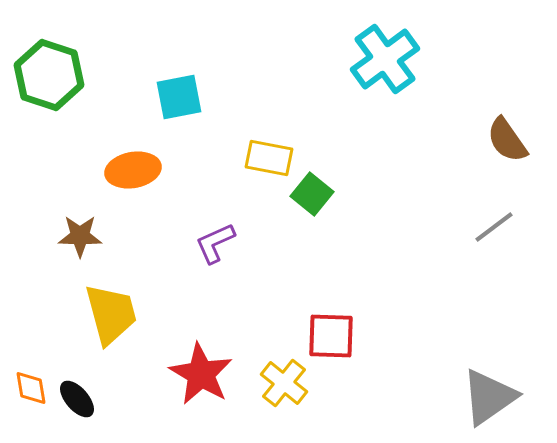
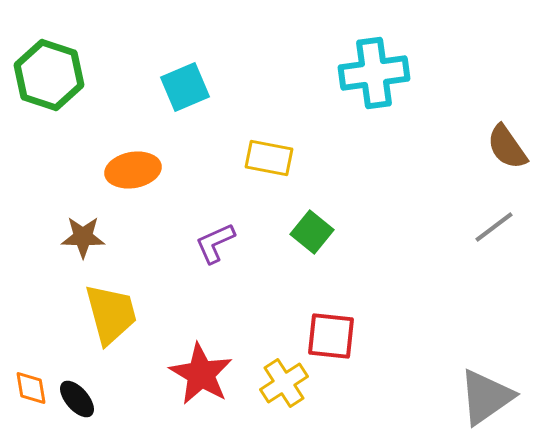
cyan cross: moved 11 px left, 14 px down; rotated 28 degrees clockwise
cyan square: moved 6 px right, 10 px up; rotated 12 degrees counterclockwise
brown semicircle: moved 7 px down
green square: moved 38 px down
brown star: moved 3 px right, 1 px down
red square: rotated 4 degrees clockwise
yellow cross: rotated 18 degrees clockwise
gray triangle: moved 3 px left
